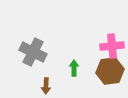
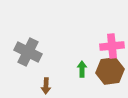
gray cross: moved 5 px left
green arrow: moved 8 px right, 1 px down
